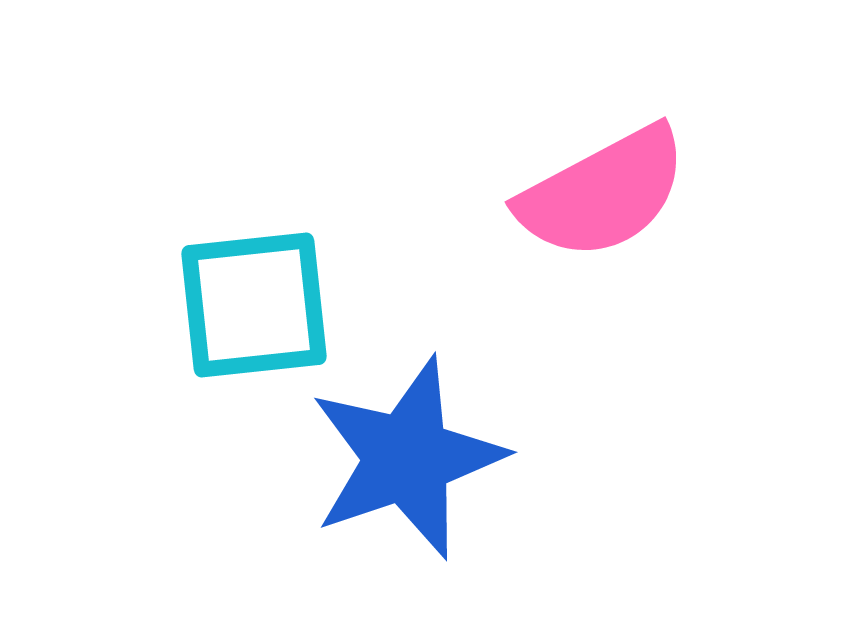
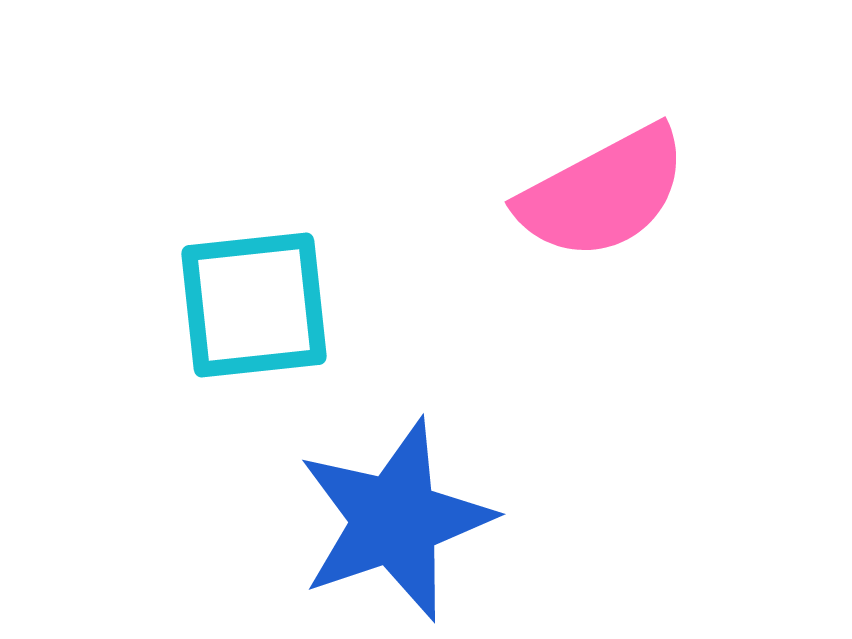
blue star: moved 12 px left, 62 px down
